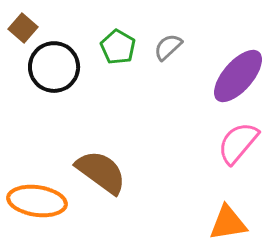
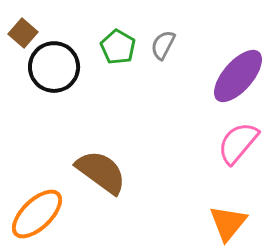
brown square: moved 5 px down
gray semicircle: moved 5 px left, 2 px up; rotated 20 degrees counterclockwise
orange ellipse: moved 13 px down; rotated 52 degrees counterclockwise
orange triangle: rotated 42 degrees counterclockwise
